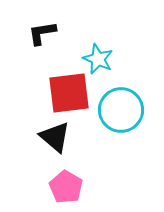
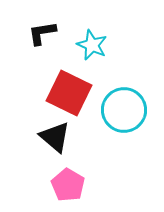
cyan star: moved 6 px left, 14 px up
red square: rotated 33 degrees clockwise
cyan circle: moved 3 px right
pink pentagon: moved 2 px right, 2 px up
